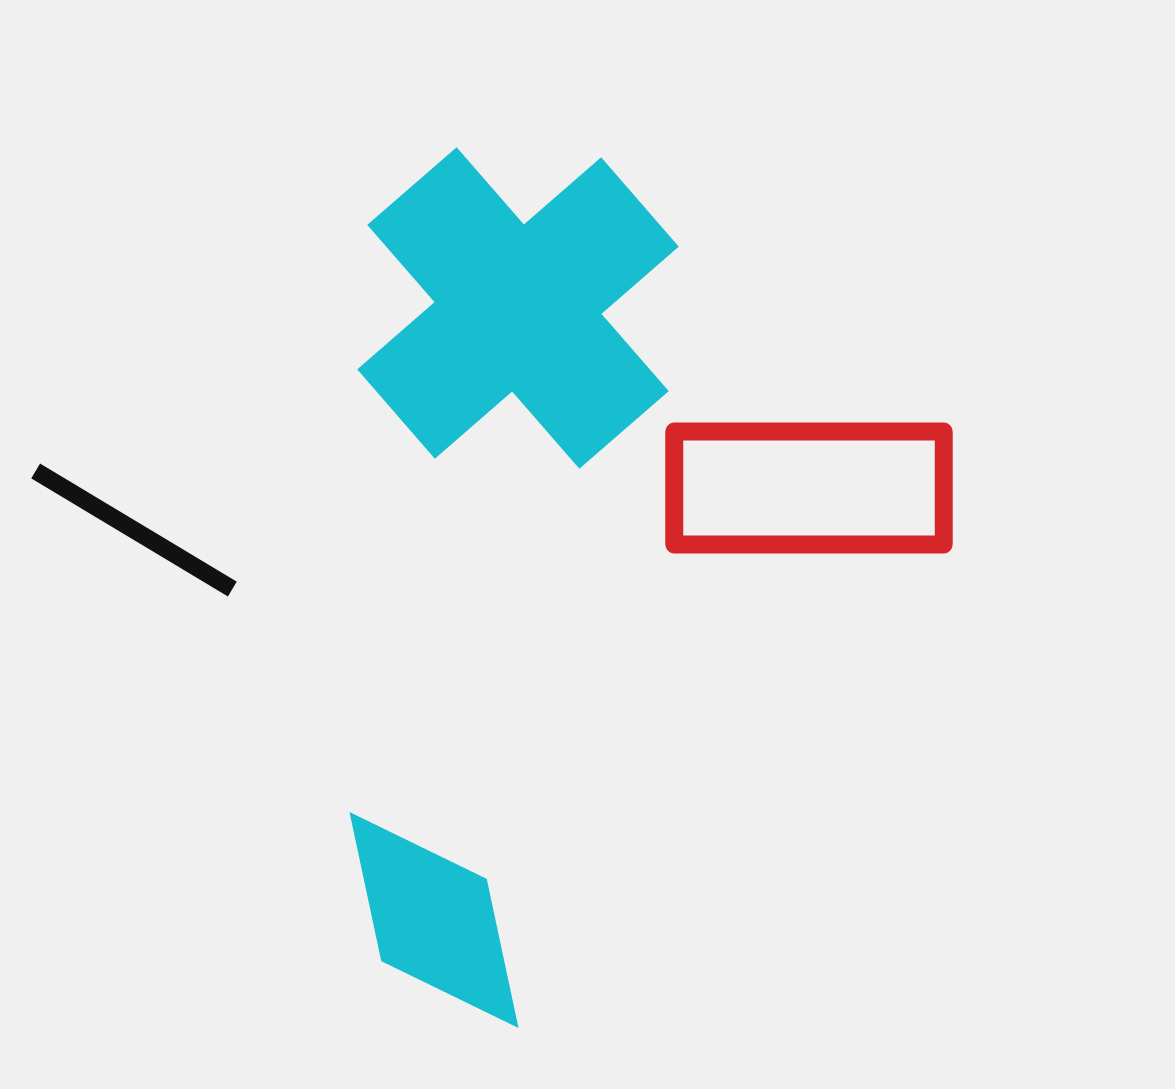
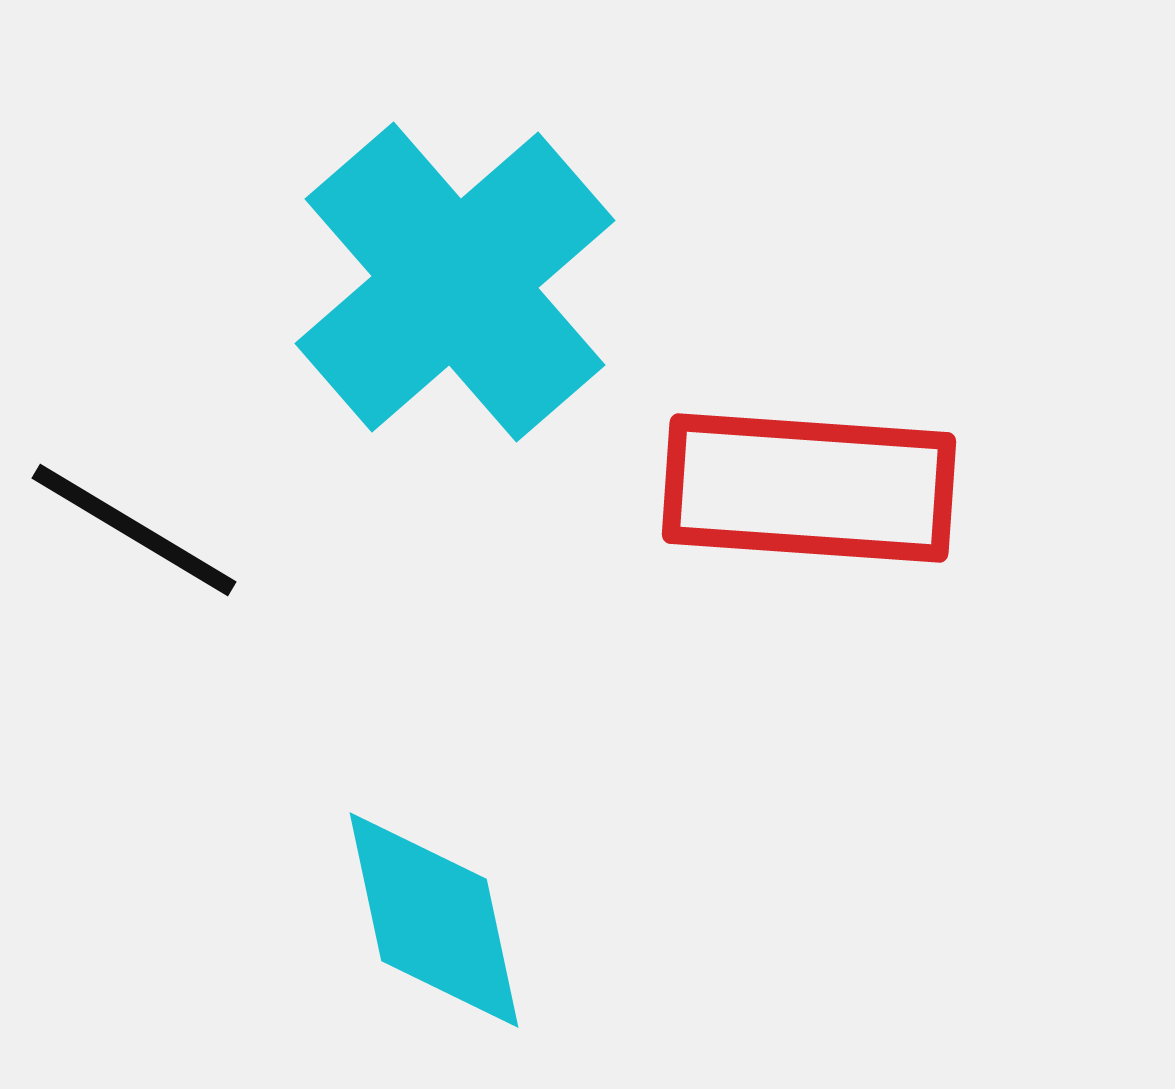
cyan cross: moved 63 px left, 26 px up
red rectangle: rotated 4 degrees clockwise
